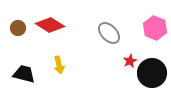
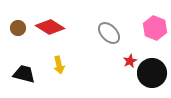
red diamond: moved 2 px down
